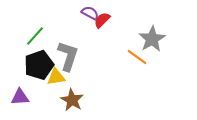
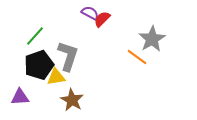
red semicircle: moved 1 px up
